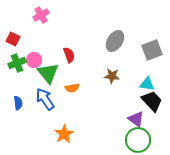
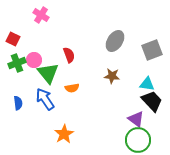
pink cross: rotated 28 degrees counterclockwise
